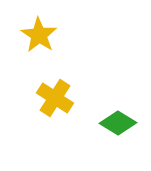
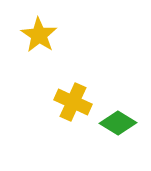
yellow cross: moved 18 px right, 4 px down; rotated 9 degrees counterclockwise
